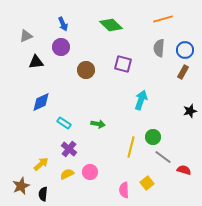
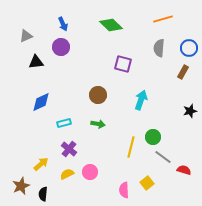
blue circle: moved 4 px right, 2 px up
brown circle: moved 12 px right, 25 px down
cyan rectangle: rotated 48 degrees counterclockwise
